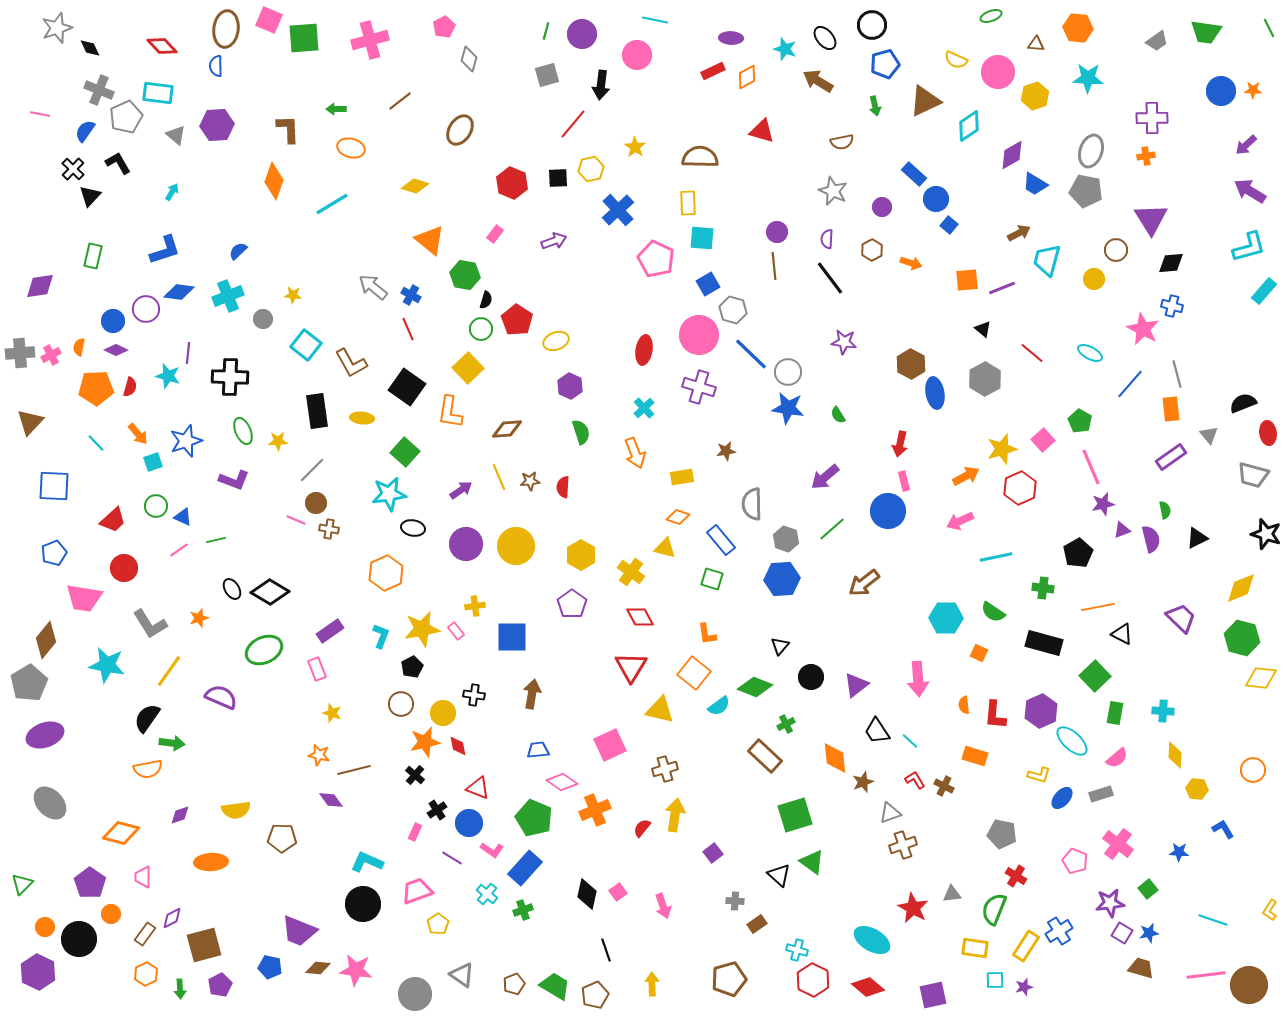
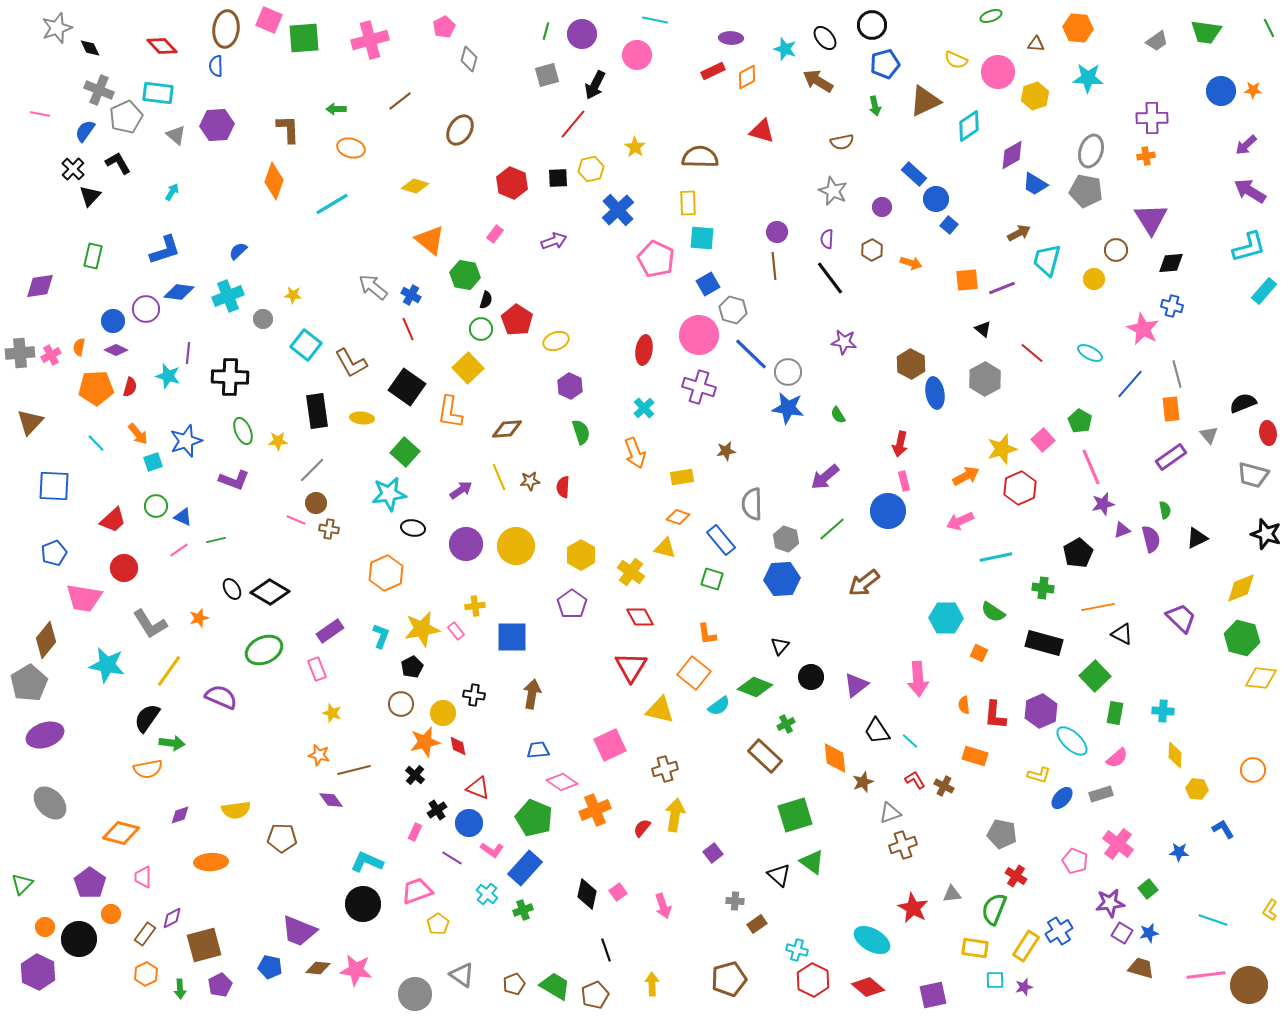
black arrow at (601, 85): moved 6 px left; rotated 20 degrees clockwise
